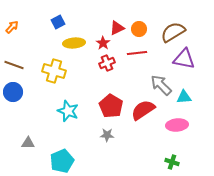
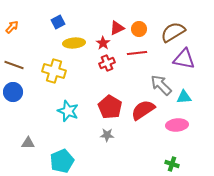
red pentagon: moved 1 px left, 1 px down
green cross: moved 2 px down
